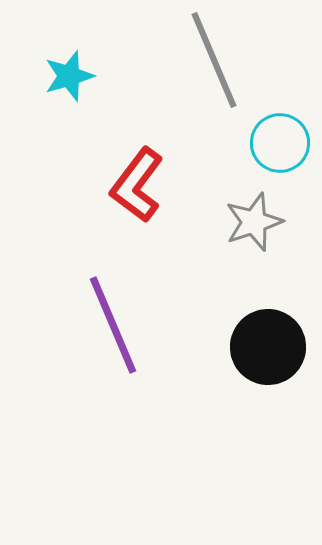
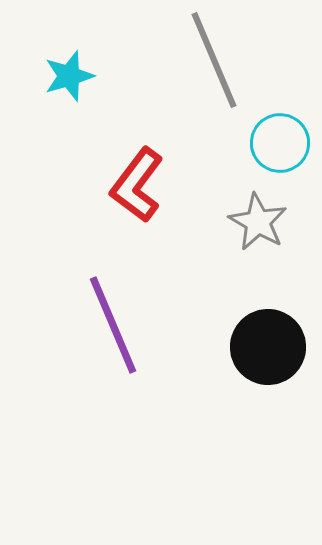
gray star: moved 4 px right; rotated 24 degrees counterclockwise
